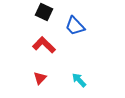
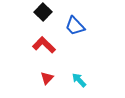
black square: moved 1 px left; rotated 18 degrees clockwise
red triangle: moved 7 px right
